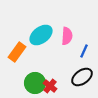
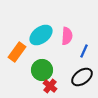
green circle: moved 7 px right, 13 px up
